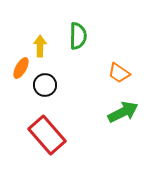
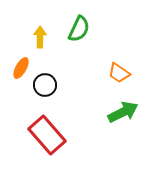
green semicircle: moved 1 px right, 7 px up; rotated 24 degrees clockwise
yellow arrow: moved 9 px up
